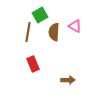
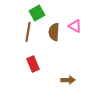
green square: moved 3 px left, 2 px up
